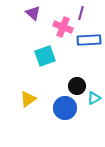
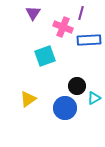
purple triangle: rotated 21 degrees clockwise
